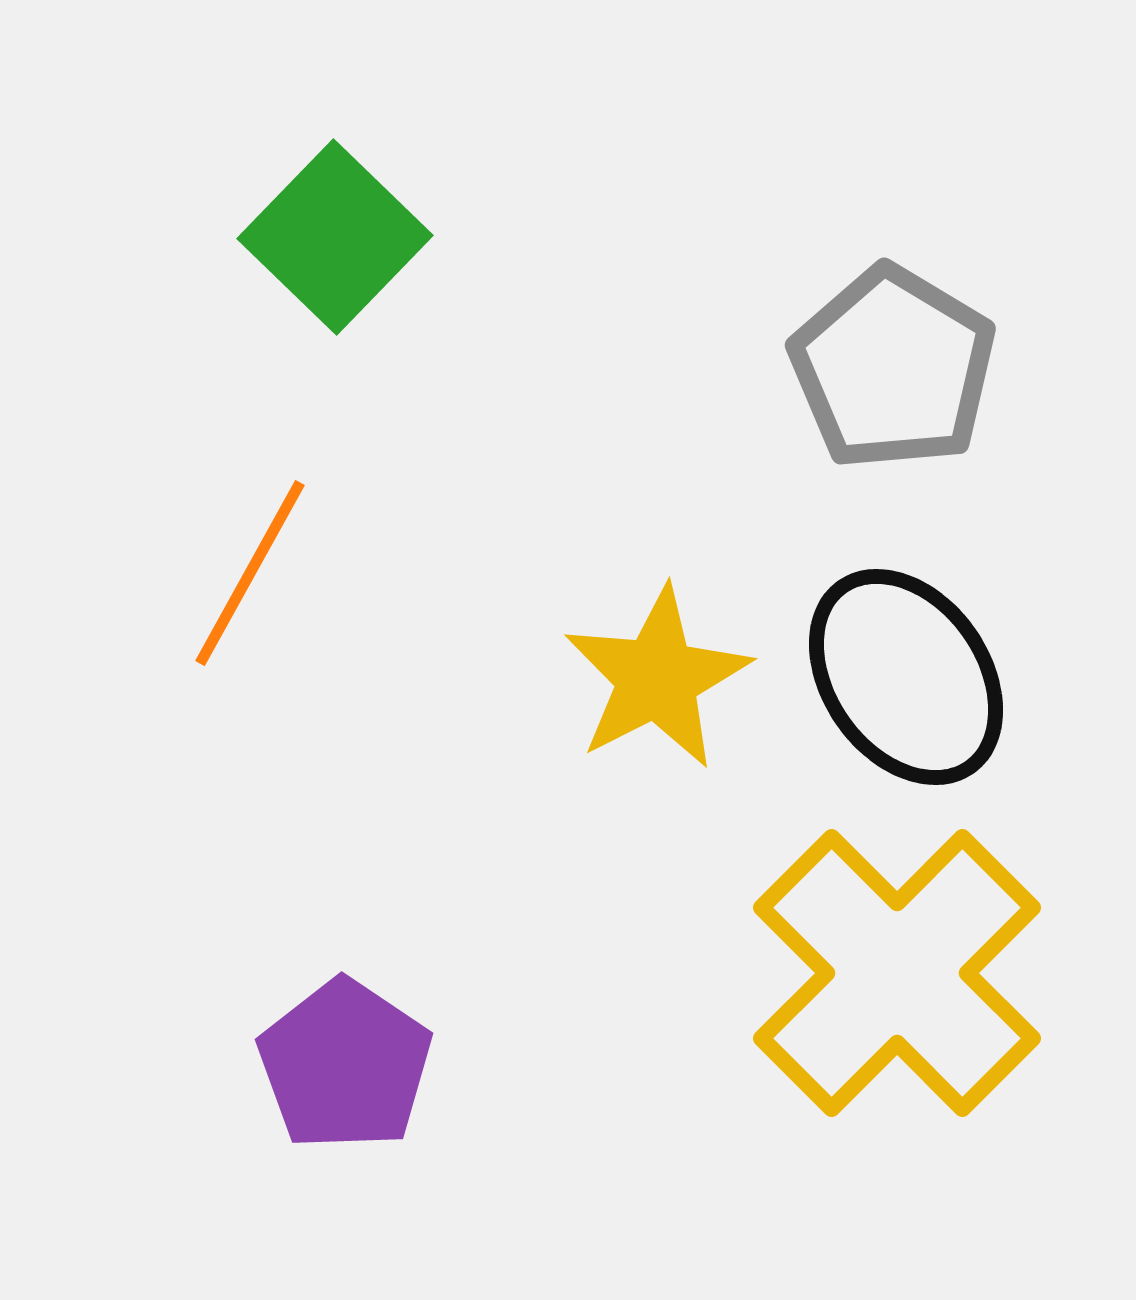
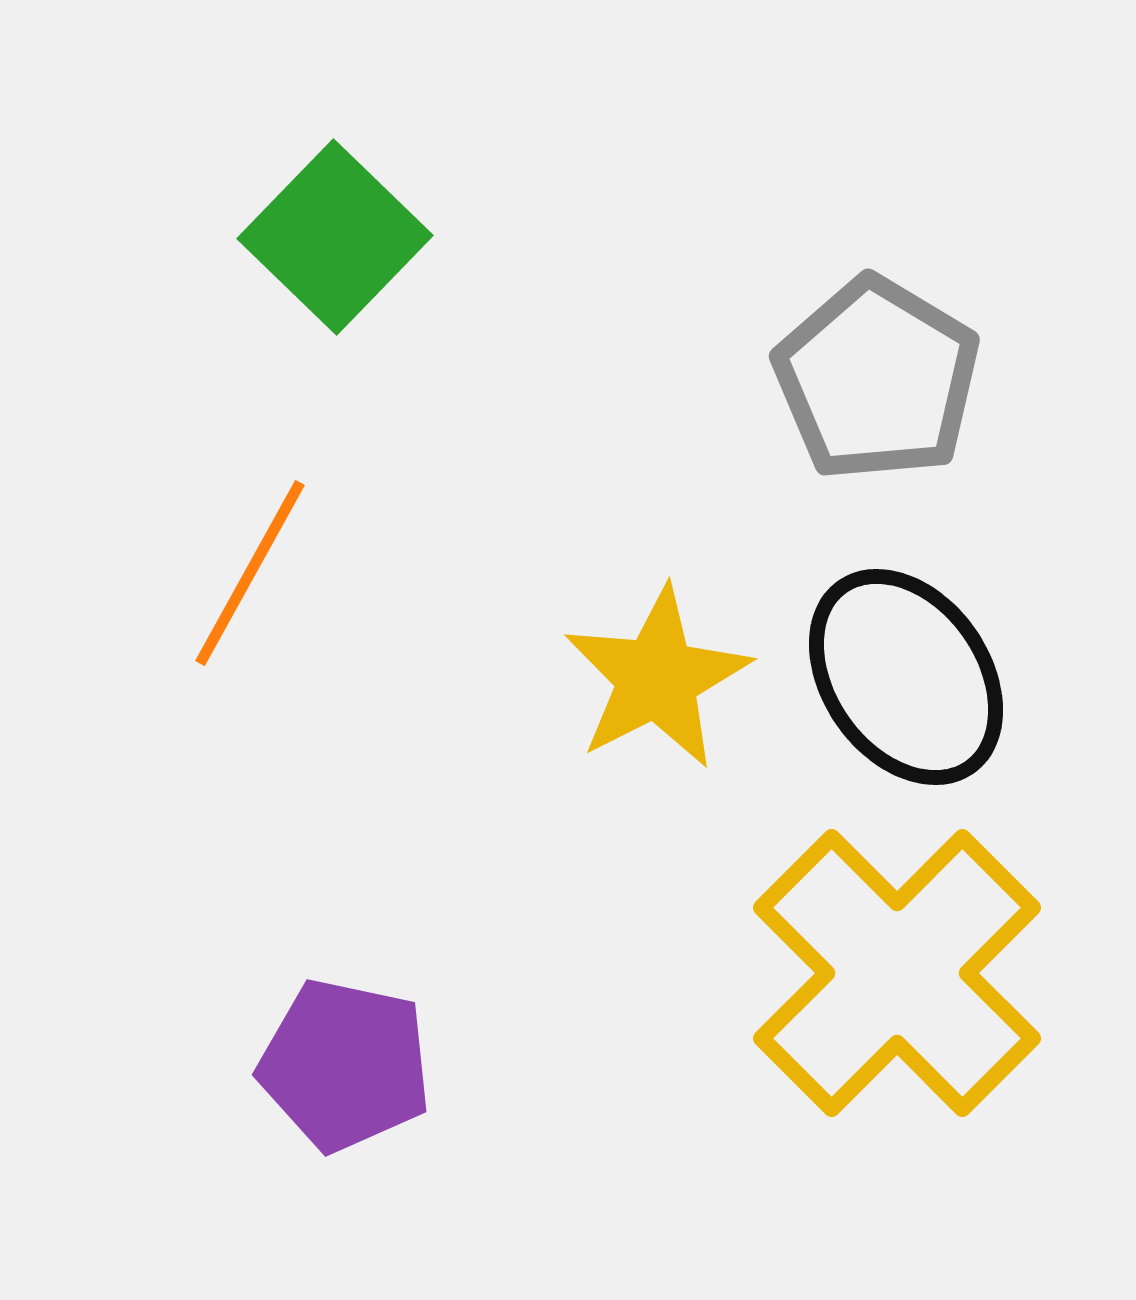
gray pentagon: moved 16 px left, 11 px down
purple pentagon: rotated 22 degrees counterclockwise
